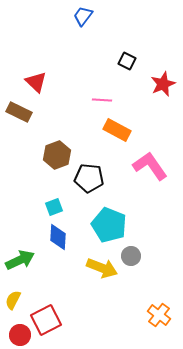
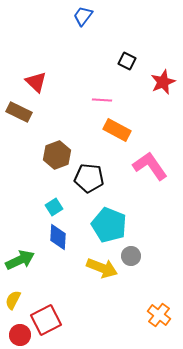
red star: moved 2 px up
cyan square: rotated 12 degrees counterclockwise
